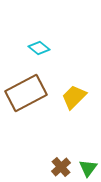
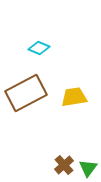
cyan diamond: rotated 15 degrees counterclockwise
yellow trapezoid: rotated 36 degrees clockwise
brown cross: moved 3 px right, 2 px up
